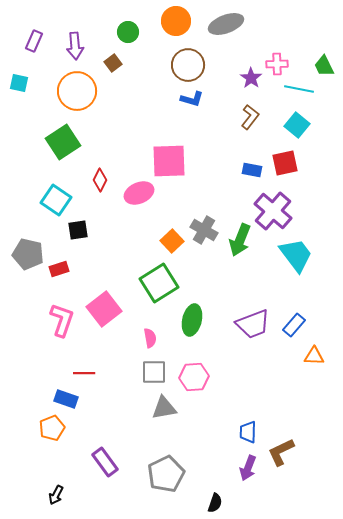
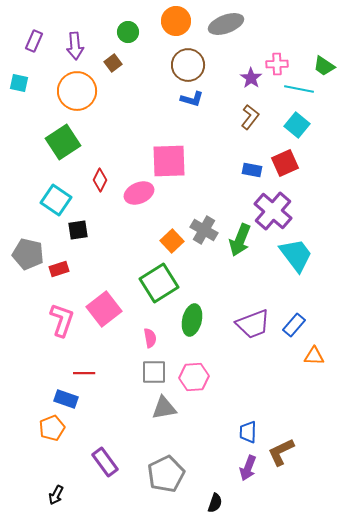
green trapezoid at (324, 66): rotated 30 degrees counterclockwise
red square at (285, 163): rotated 12 degrees counterclockwise
